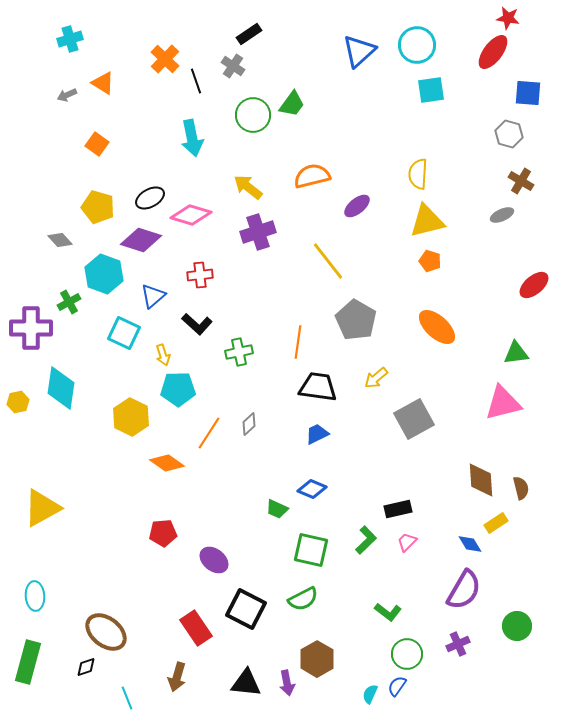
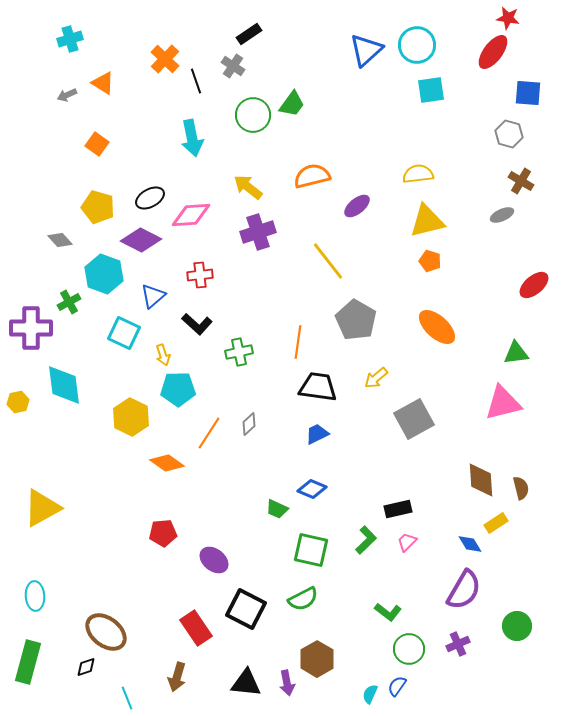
blue triangle at (359, 51): moved 7 px right, 1 px up
yellow semicircle at (418, 174): rotated 80 degrees clockwise
pink diamond at (191, 215): rotated 21 degrees counterclockwise
purple diamond at (141, 240): rotated 9 degrees clockwise
cyan diamond at (61, 388): moved 3 px right, 3 px up; rotated 15 degrees counterclockwise
green circle at (407, 654): moved 2 px right, 5 px up
